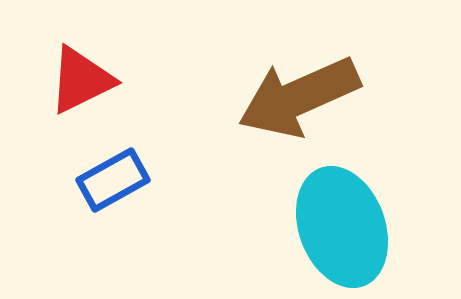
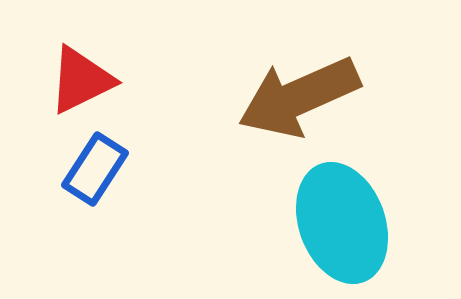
blue rectangle: moved 18 px left, 11 px up; rotated 28 degrees counterclockwise
cyan ellipse: moved 4 px up
